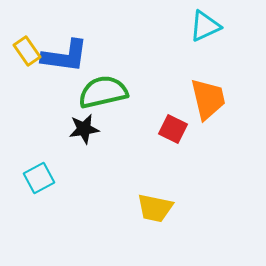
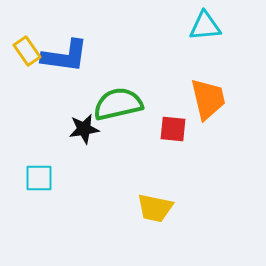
cyan triangle: rotated 20 degrees clockwise
green semicircle: moved 15 px right, 12 px down
red square: rotated 20 degrees counterclockwise
cyan square: rotated 28 degrees clockwise
